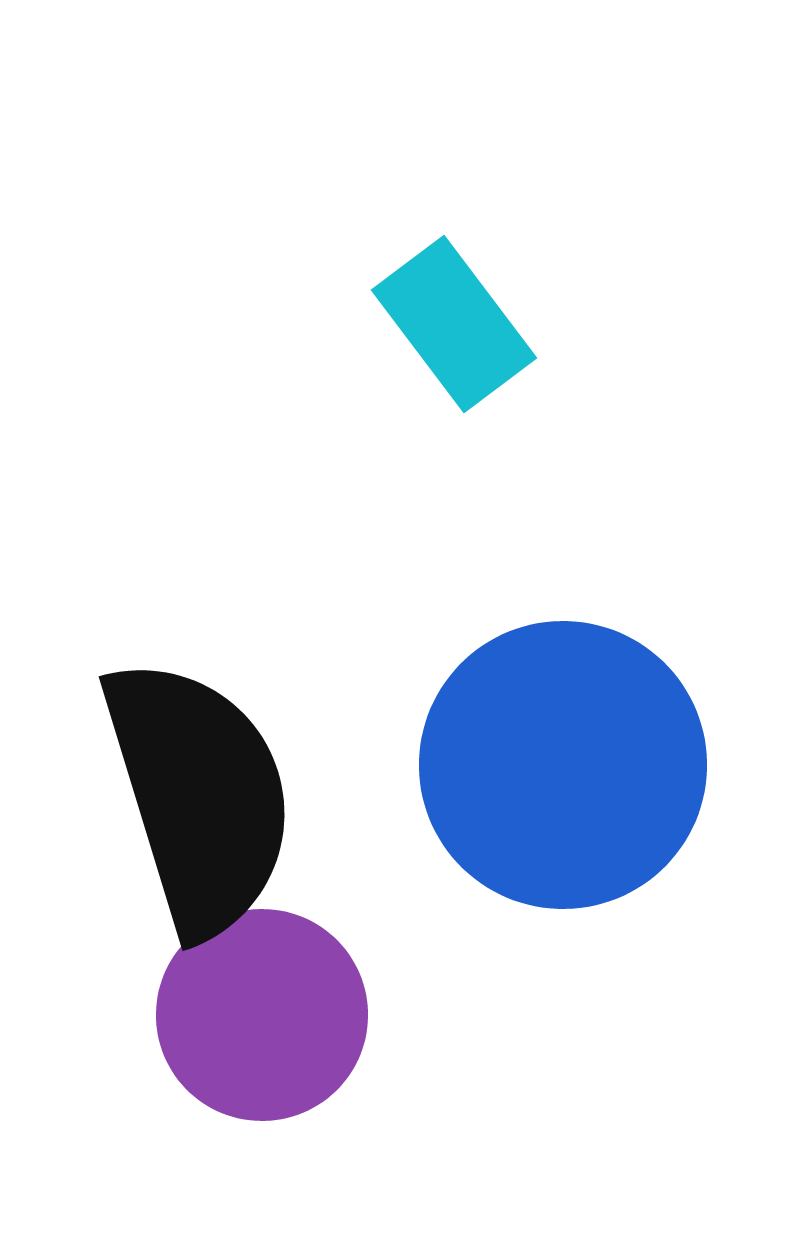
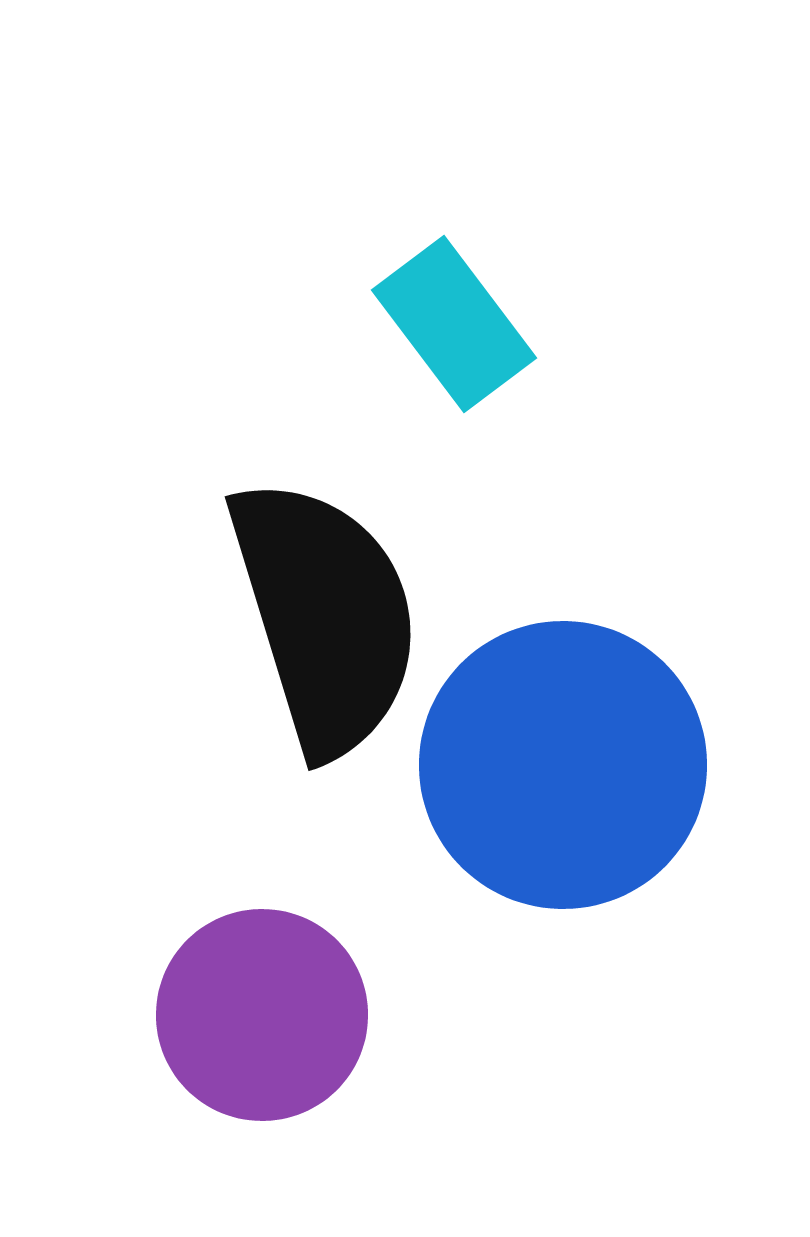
black semicircle: moved 126 px right, 180 px up
